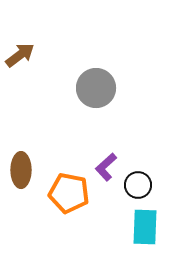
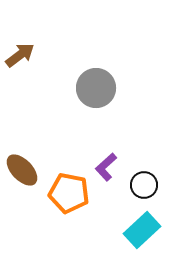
brown ellipse: moved 1 px right; rotated 44 degrees counterclockwise
black circle: moved 6 px right
cyan rectangle: moved 3 px left, 3 px down; rotated 45 degrees clockwise
